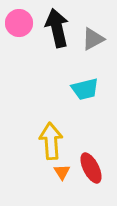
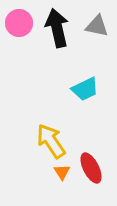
gray triangle: moved 4 px right, 13 px up; rotated 40 degrees clockwise
cyan trapezoid: rotated 12 degrees counterclockwise
yellow arrow: rotated 30 degrees counterclockwise
